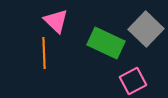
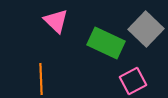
orange line: moved 3 px left, 26 px down
